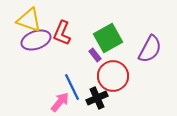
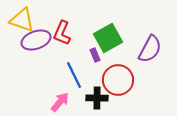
yellow triangle: moved 7 px left
purple rectangle: rotated 16 degrees clockwise
red circle: moved 5 px right, 4 px down
blue line: moved 2 px right, 12 px up
black cross: rotated 25 degrees clockwise
